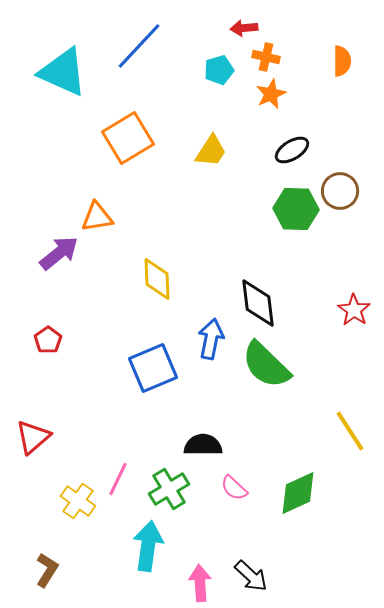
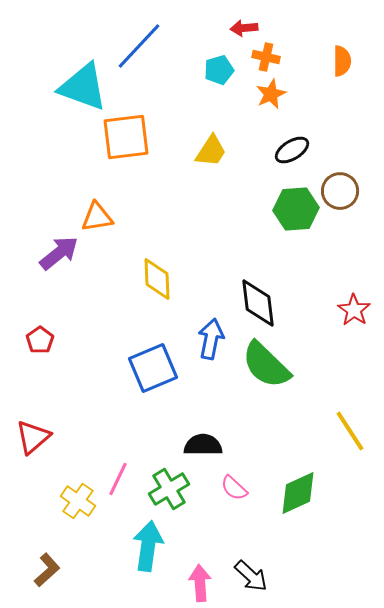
cyan triangle: moved 20 px right, 15 px down; rotated 4 degrees counterclockwise
orange square: moved 2 px left, 1 px up; rotated 24 degrees clockwise
green hexagon: rotated 6 degrees counterclockwise
red pentagon: moved 8 px left
brown L-shape: rotated 16 degrees clockwise
